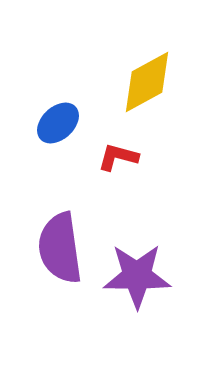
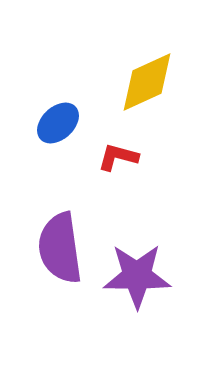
yellow diamond: rotated 4 degrees clockwise
